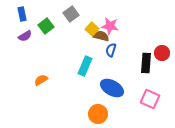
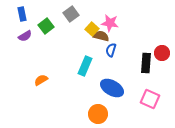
pink star: moved 3 px up
